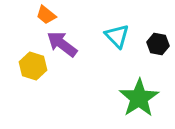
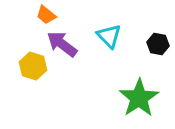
cyan triangle: moved 8 px left
